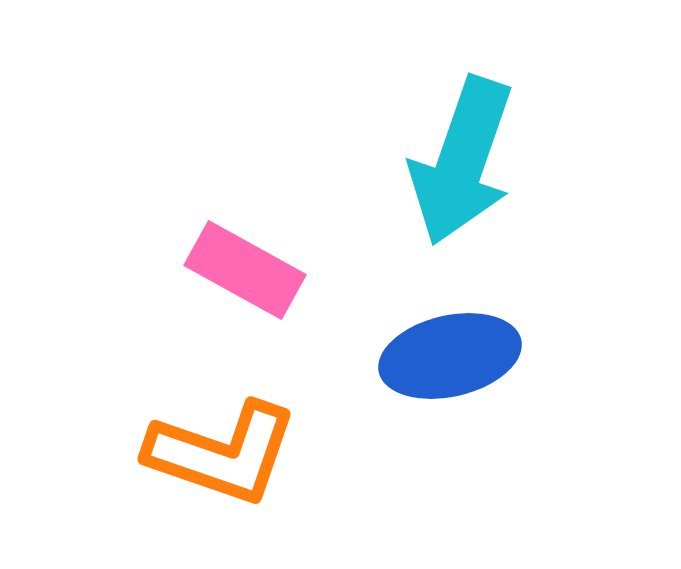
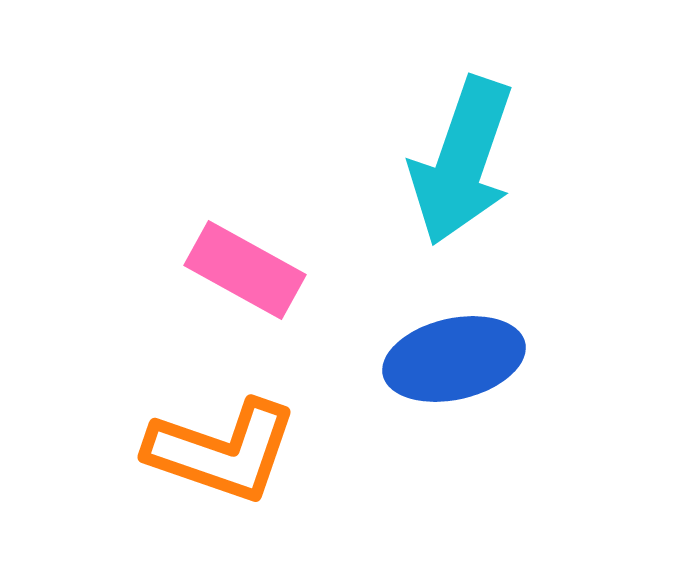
blue ellipse: moved 4 px right, 3 px down
orange L-shape: moved 2 px up
